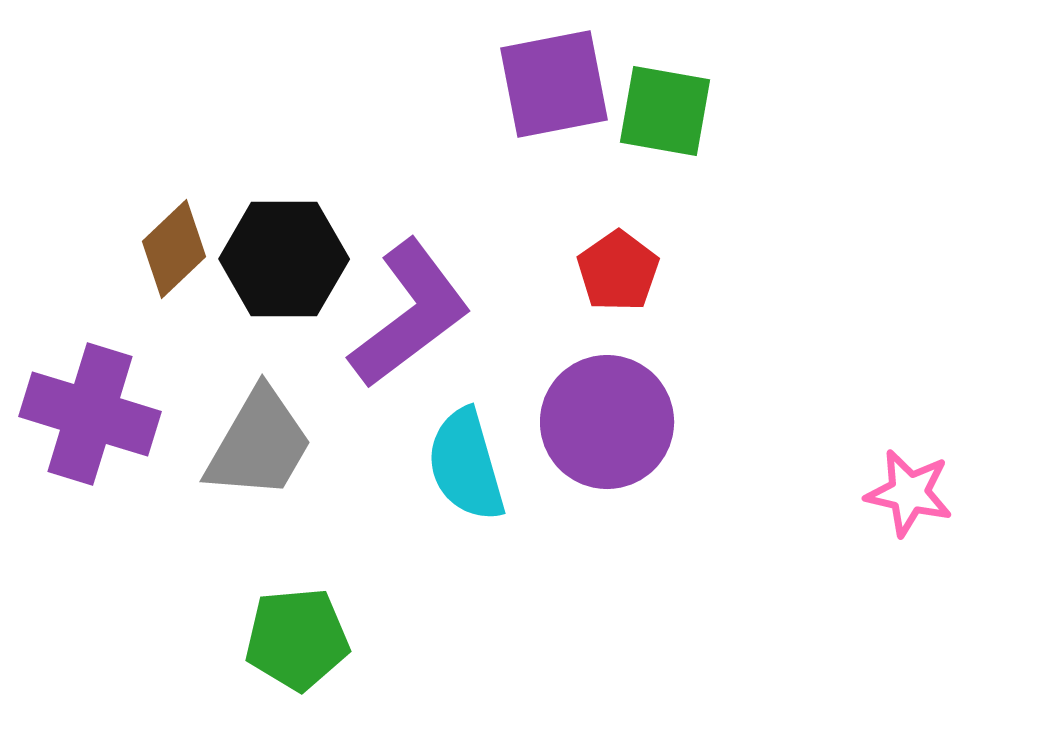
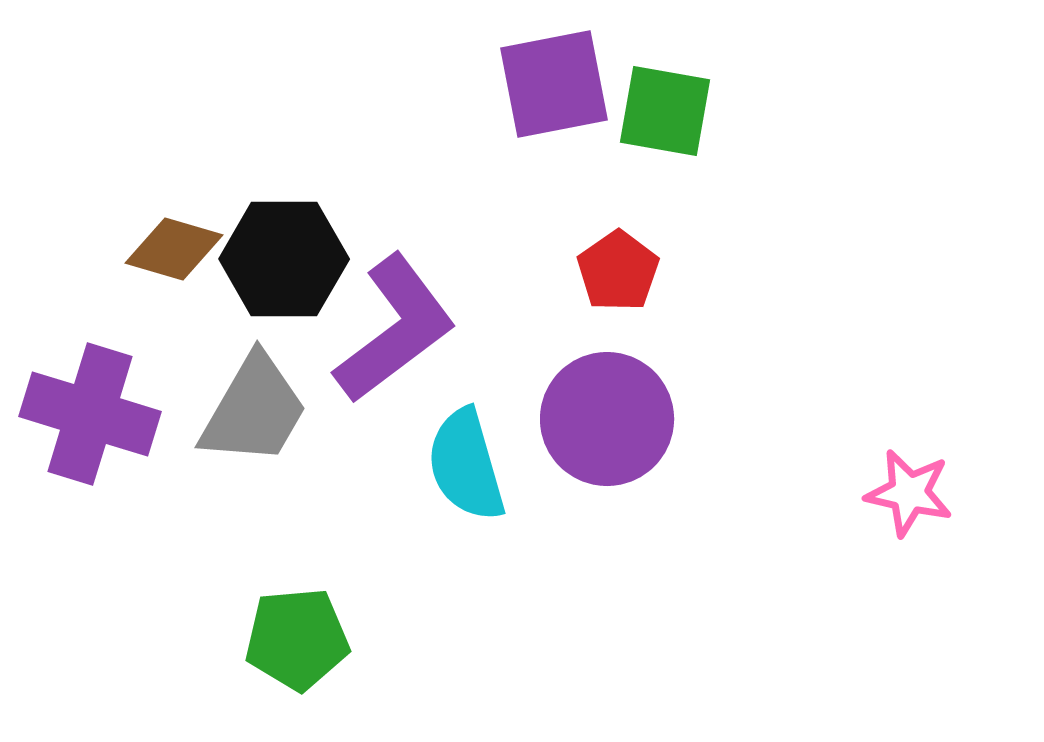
brown diamond: rotated 60 degrees clockwise
purple L-shape: moved 15 px left, 15 px down
purple circle: moved 3 px up
gray trapezoid: moved 5 px left, 34 px up
